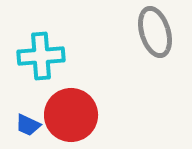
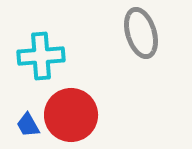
gray ellipse: moved 14 px left, 1 px down
blue trapezoid: rotated 36 degrees clockwise
